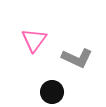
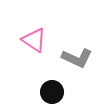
pink triangle: rotated 32 degrees counterclockwise
